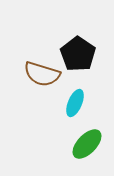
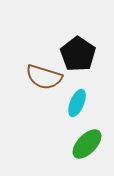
brown semicircle: moved 2 px right, 3 px down
cyan ellipse: moved 2 px right
